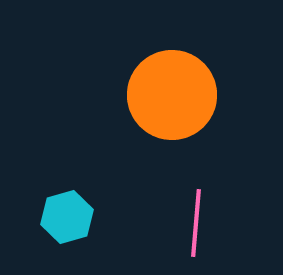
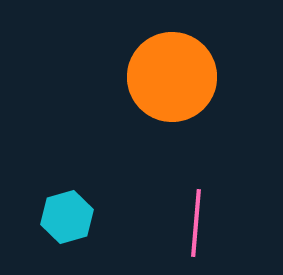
orange circle: moved 18 px up
